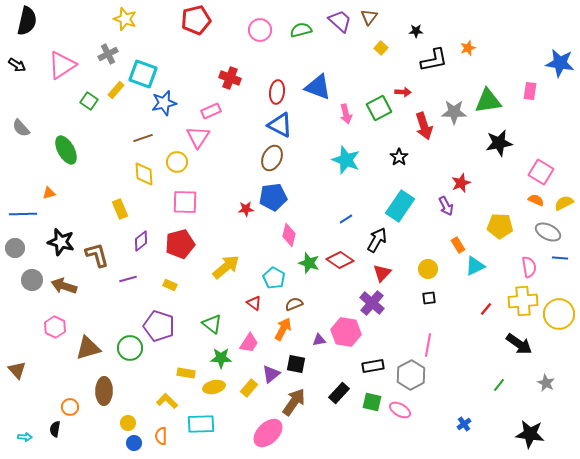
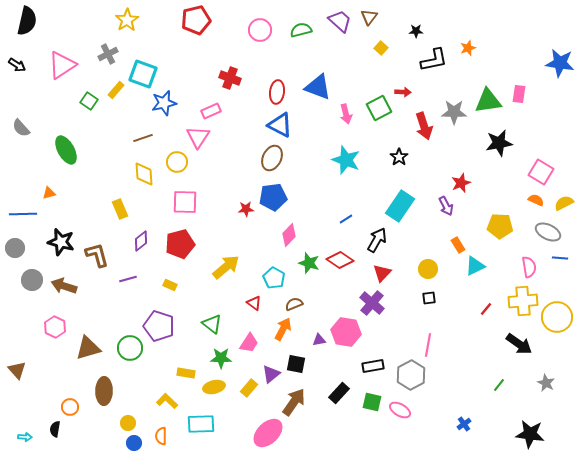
yellow star at (125, 19): moved 2 px right, 1 px down; rotated 20 degrees clockwise
pink rectangle at (530, 91): moved 11 px left, 3 px down
pink diamond at (289, 235): rotated 30 degrees clockwise
yellow circle at (559, 314): moved 2 px left, 3 px down
